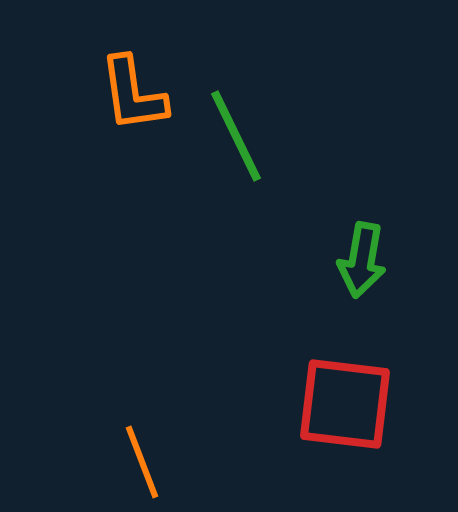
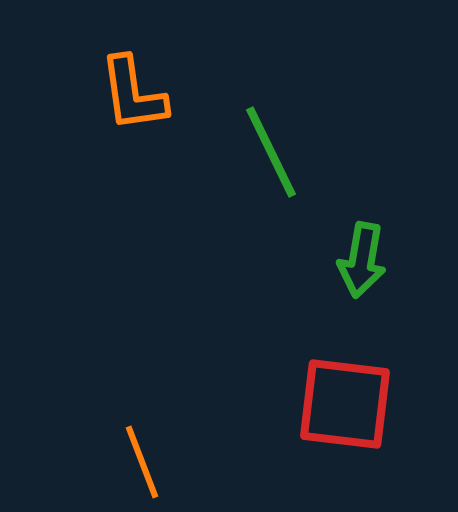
green line: moved 35 px right, 16 px down
